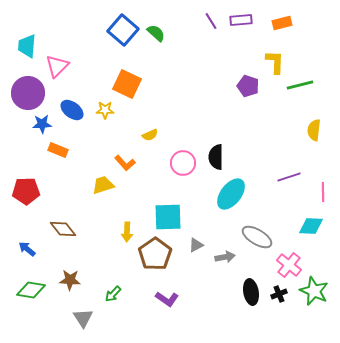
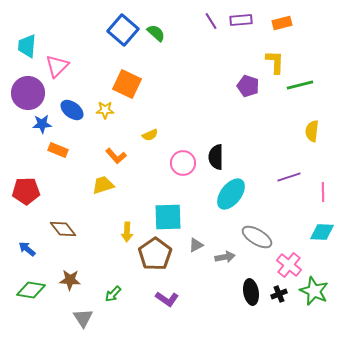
yellow semicircle at (314, 130): moved 2 px left, 1 px down
orange L-shape at (125, 163): moved 9 px left, 7 px up
cyan diamond at (311, 226): moved 11 px right, 6 px down
